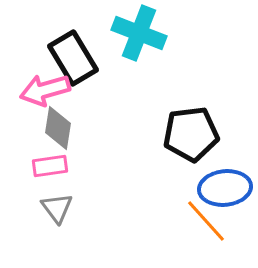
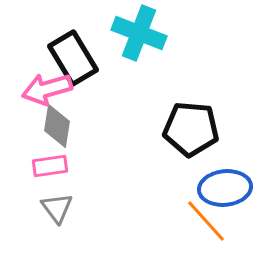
pink arrow: moved 2 px right, 1 px up
gray diamond: moved 1 px left, 2 px up
black pentagon: moved 5 px up; rotated 12 degrees clockwise
